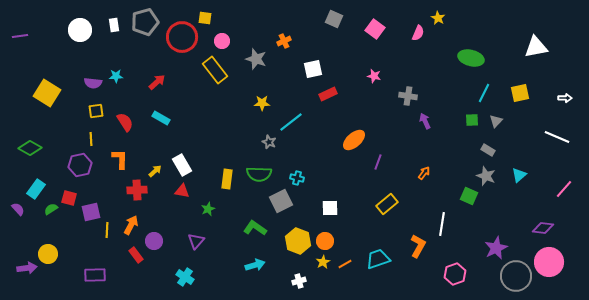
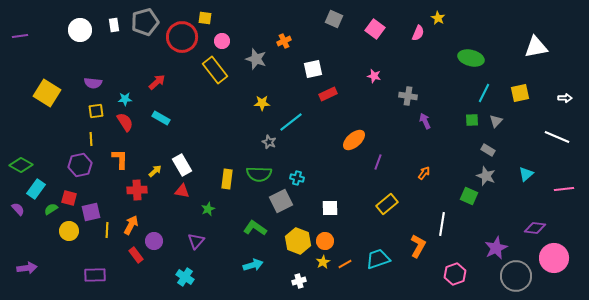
cyan star at (116, 76): moved 9 px right, 23 px down
green diamond at (30, 148): moved 9 px left, 17 px down
cyan triangle at (519, 175): moved 7 px right, 1 px up
pink line at (564, 189): rotated 42 degrees clockwise
purple diamond at (543, 228): moved 8 px left
yellow circle at (48, 254): moved 21 px right, 23 px up
pink circle at (549, 262): moved 5 px right, 4 px up
cyan arrow at (255, 265): moved 2 px left
